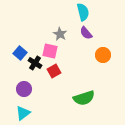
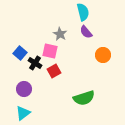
purple semicircle: moved 1 px up
